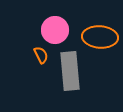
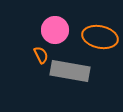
orange ellipse: rotated 8 degrees clockwise
gray rectangle: rotated 75 degrees counterclockwise
